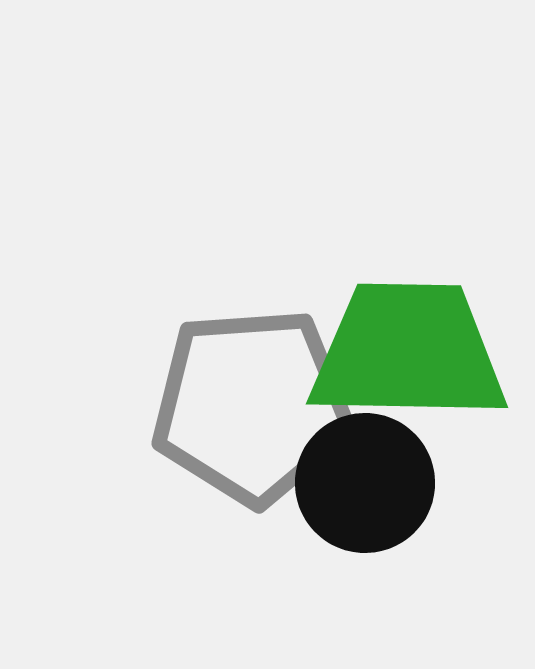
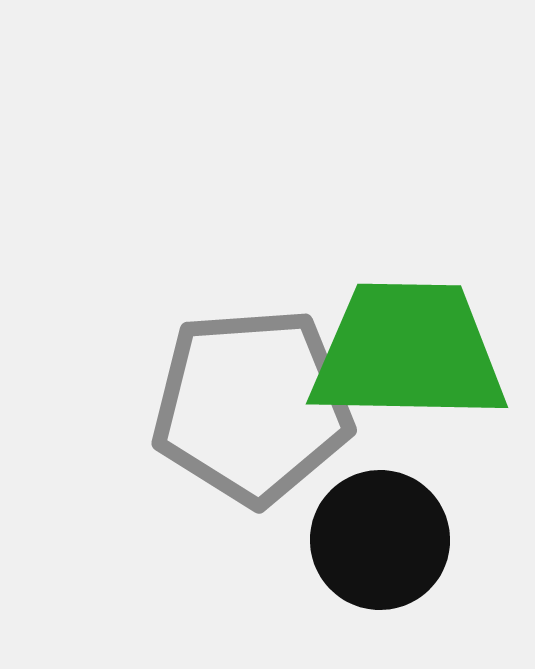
black circle: moved 15 px right, 57 px down
